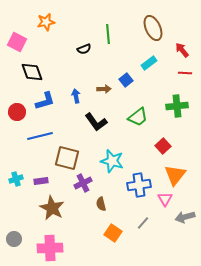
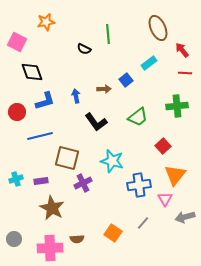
brown ellipse: moved 5 px right
black semicircle: rotated 48 degrees clockwise
brown semicircle: moved 24 px left, 35 px down; rotated 80 degrees counterclockwise
